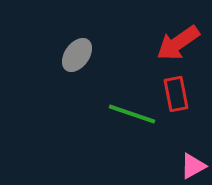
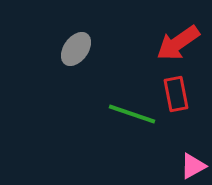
gray ellipse: moved 1 px left, 6 px up
